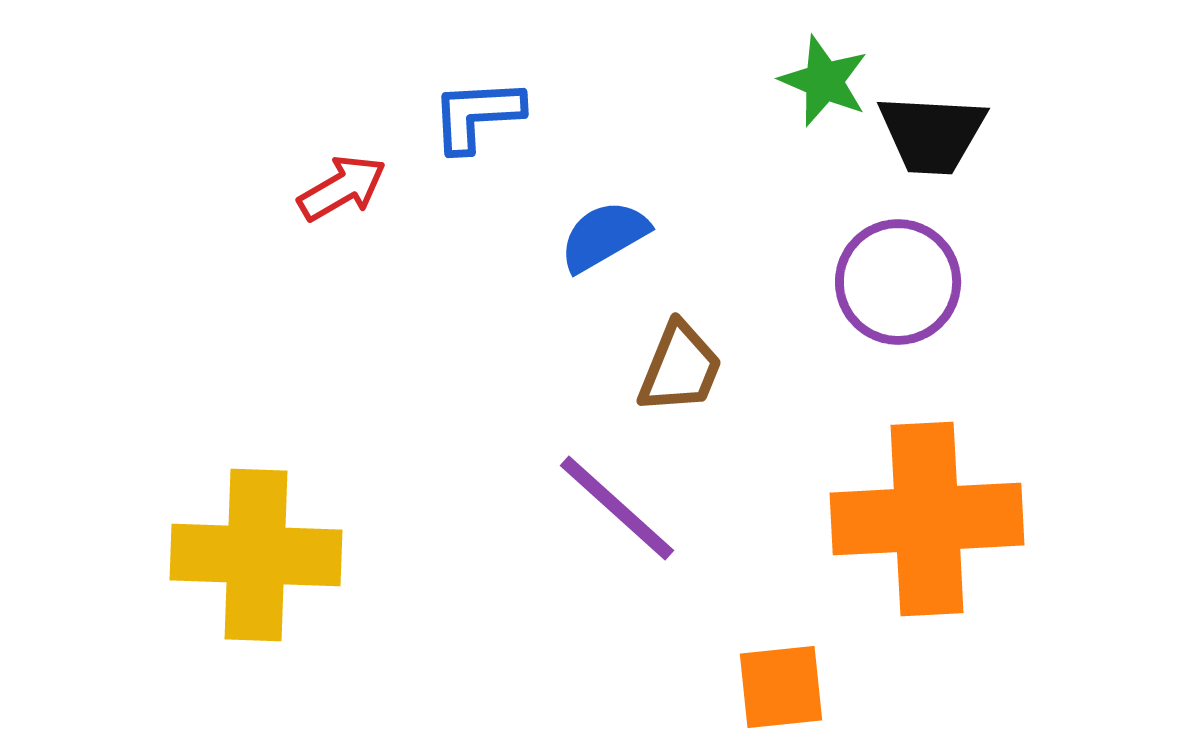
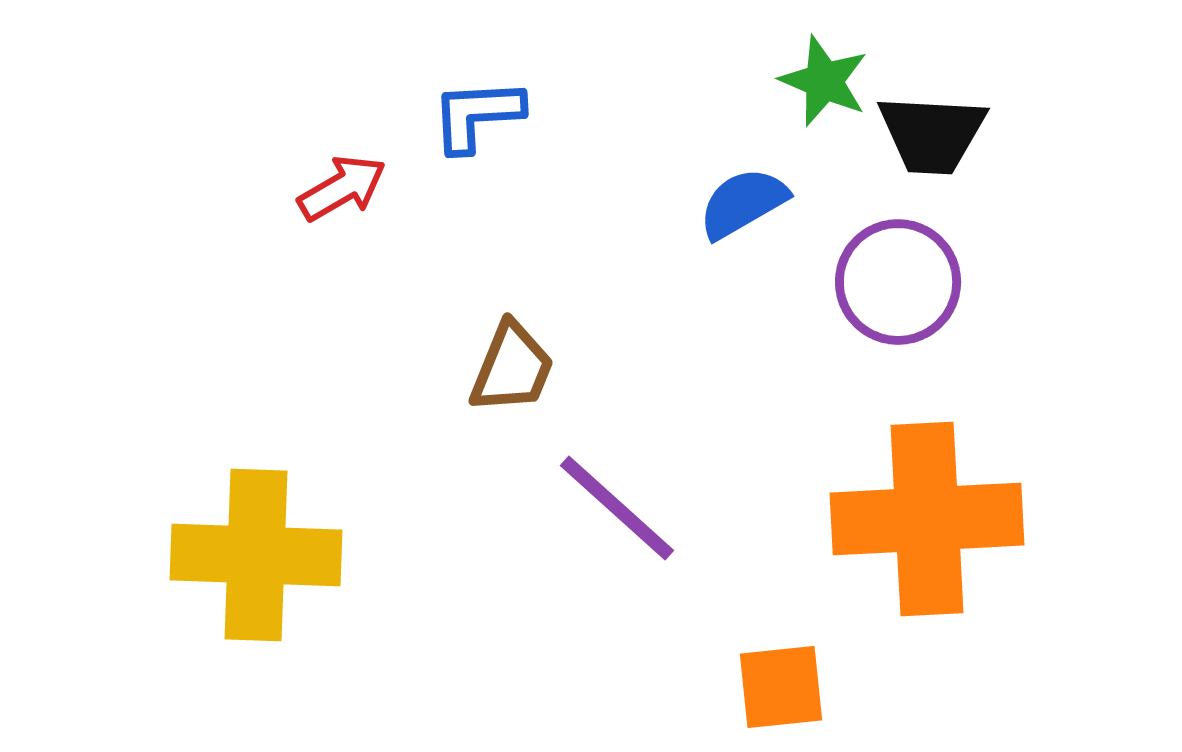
blue semicircle: moved 139 px right, 33 px up
brown trapezoid: moved 168 px left
